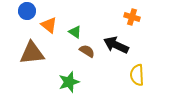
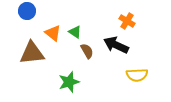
orange cross: moved 5 px left, 4 px down; rotated 14 degrees clockwise
orange triangle: moved 4 px right, 8 px down
brown semicircle: rotated 28 degrees clockwise
yellow semicircle: rotated 90 degrees counterclockwise
